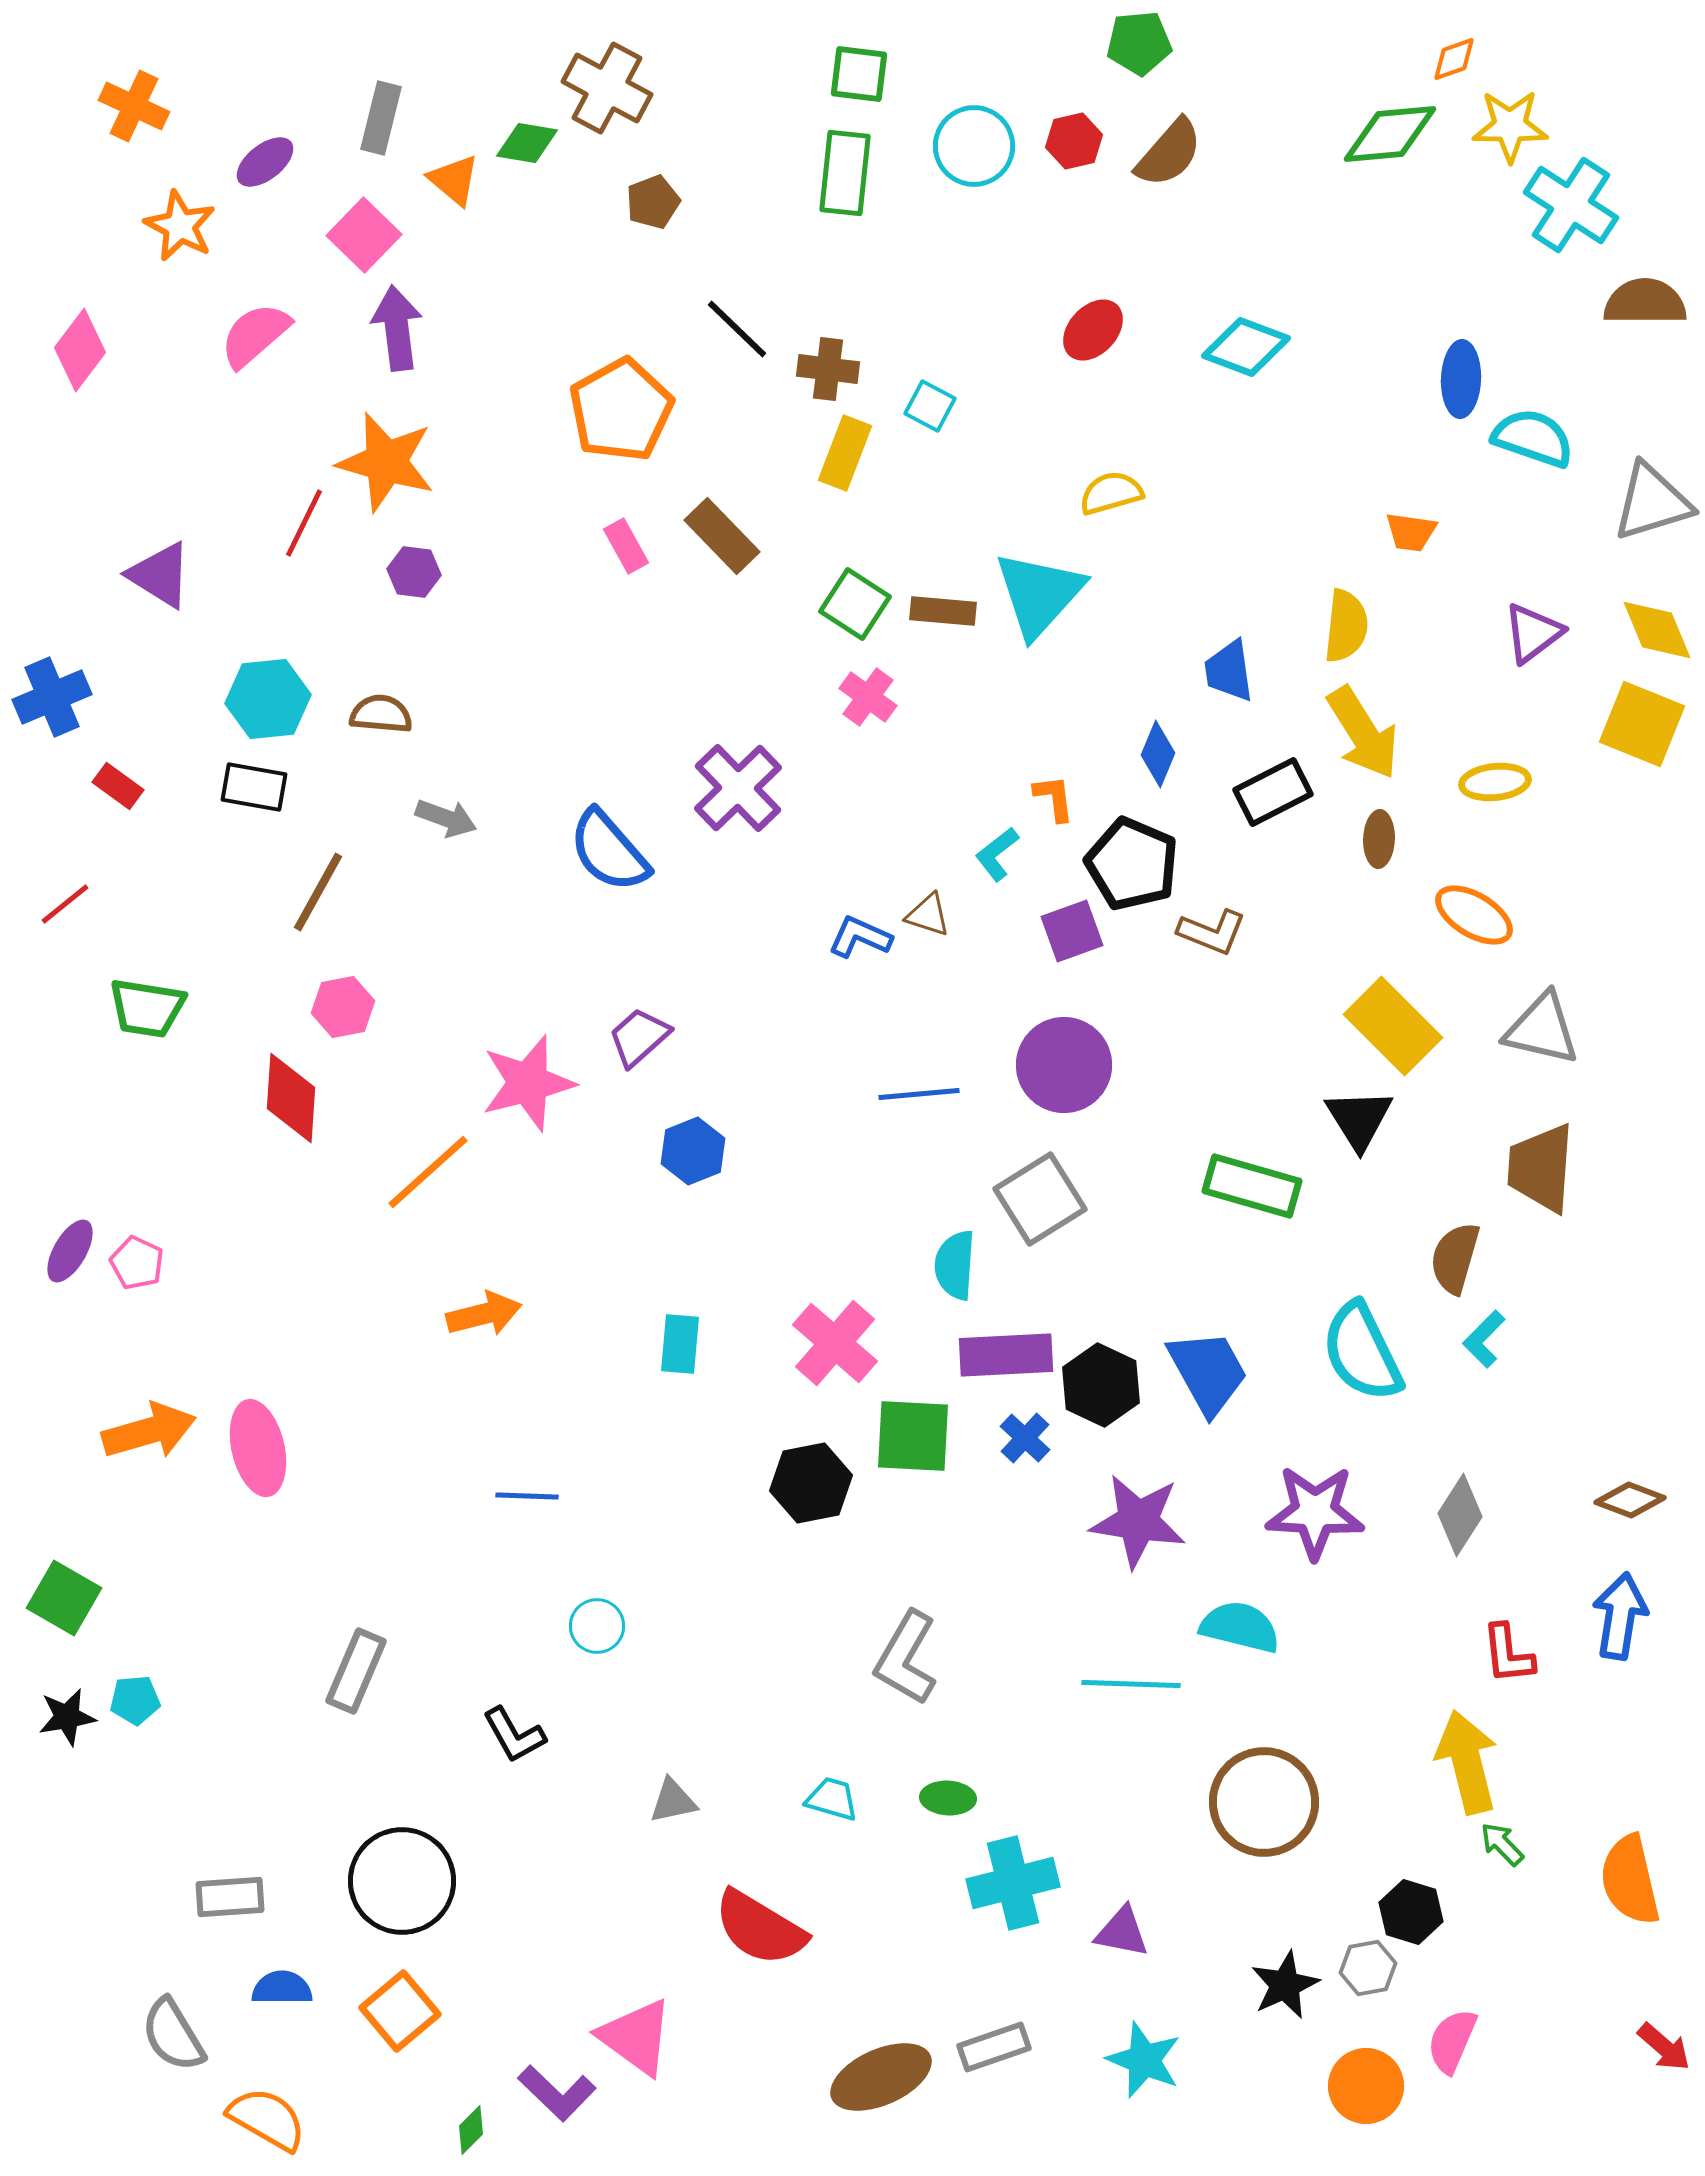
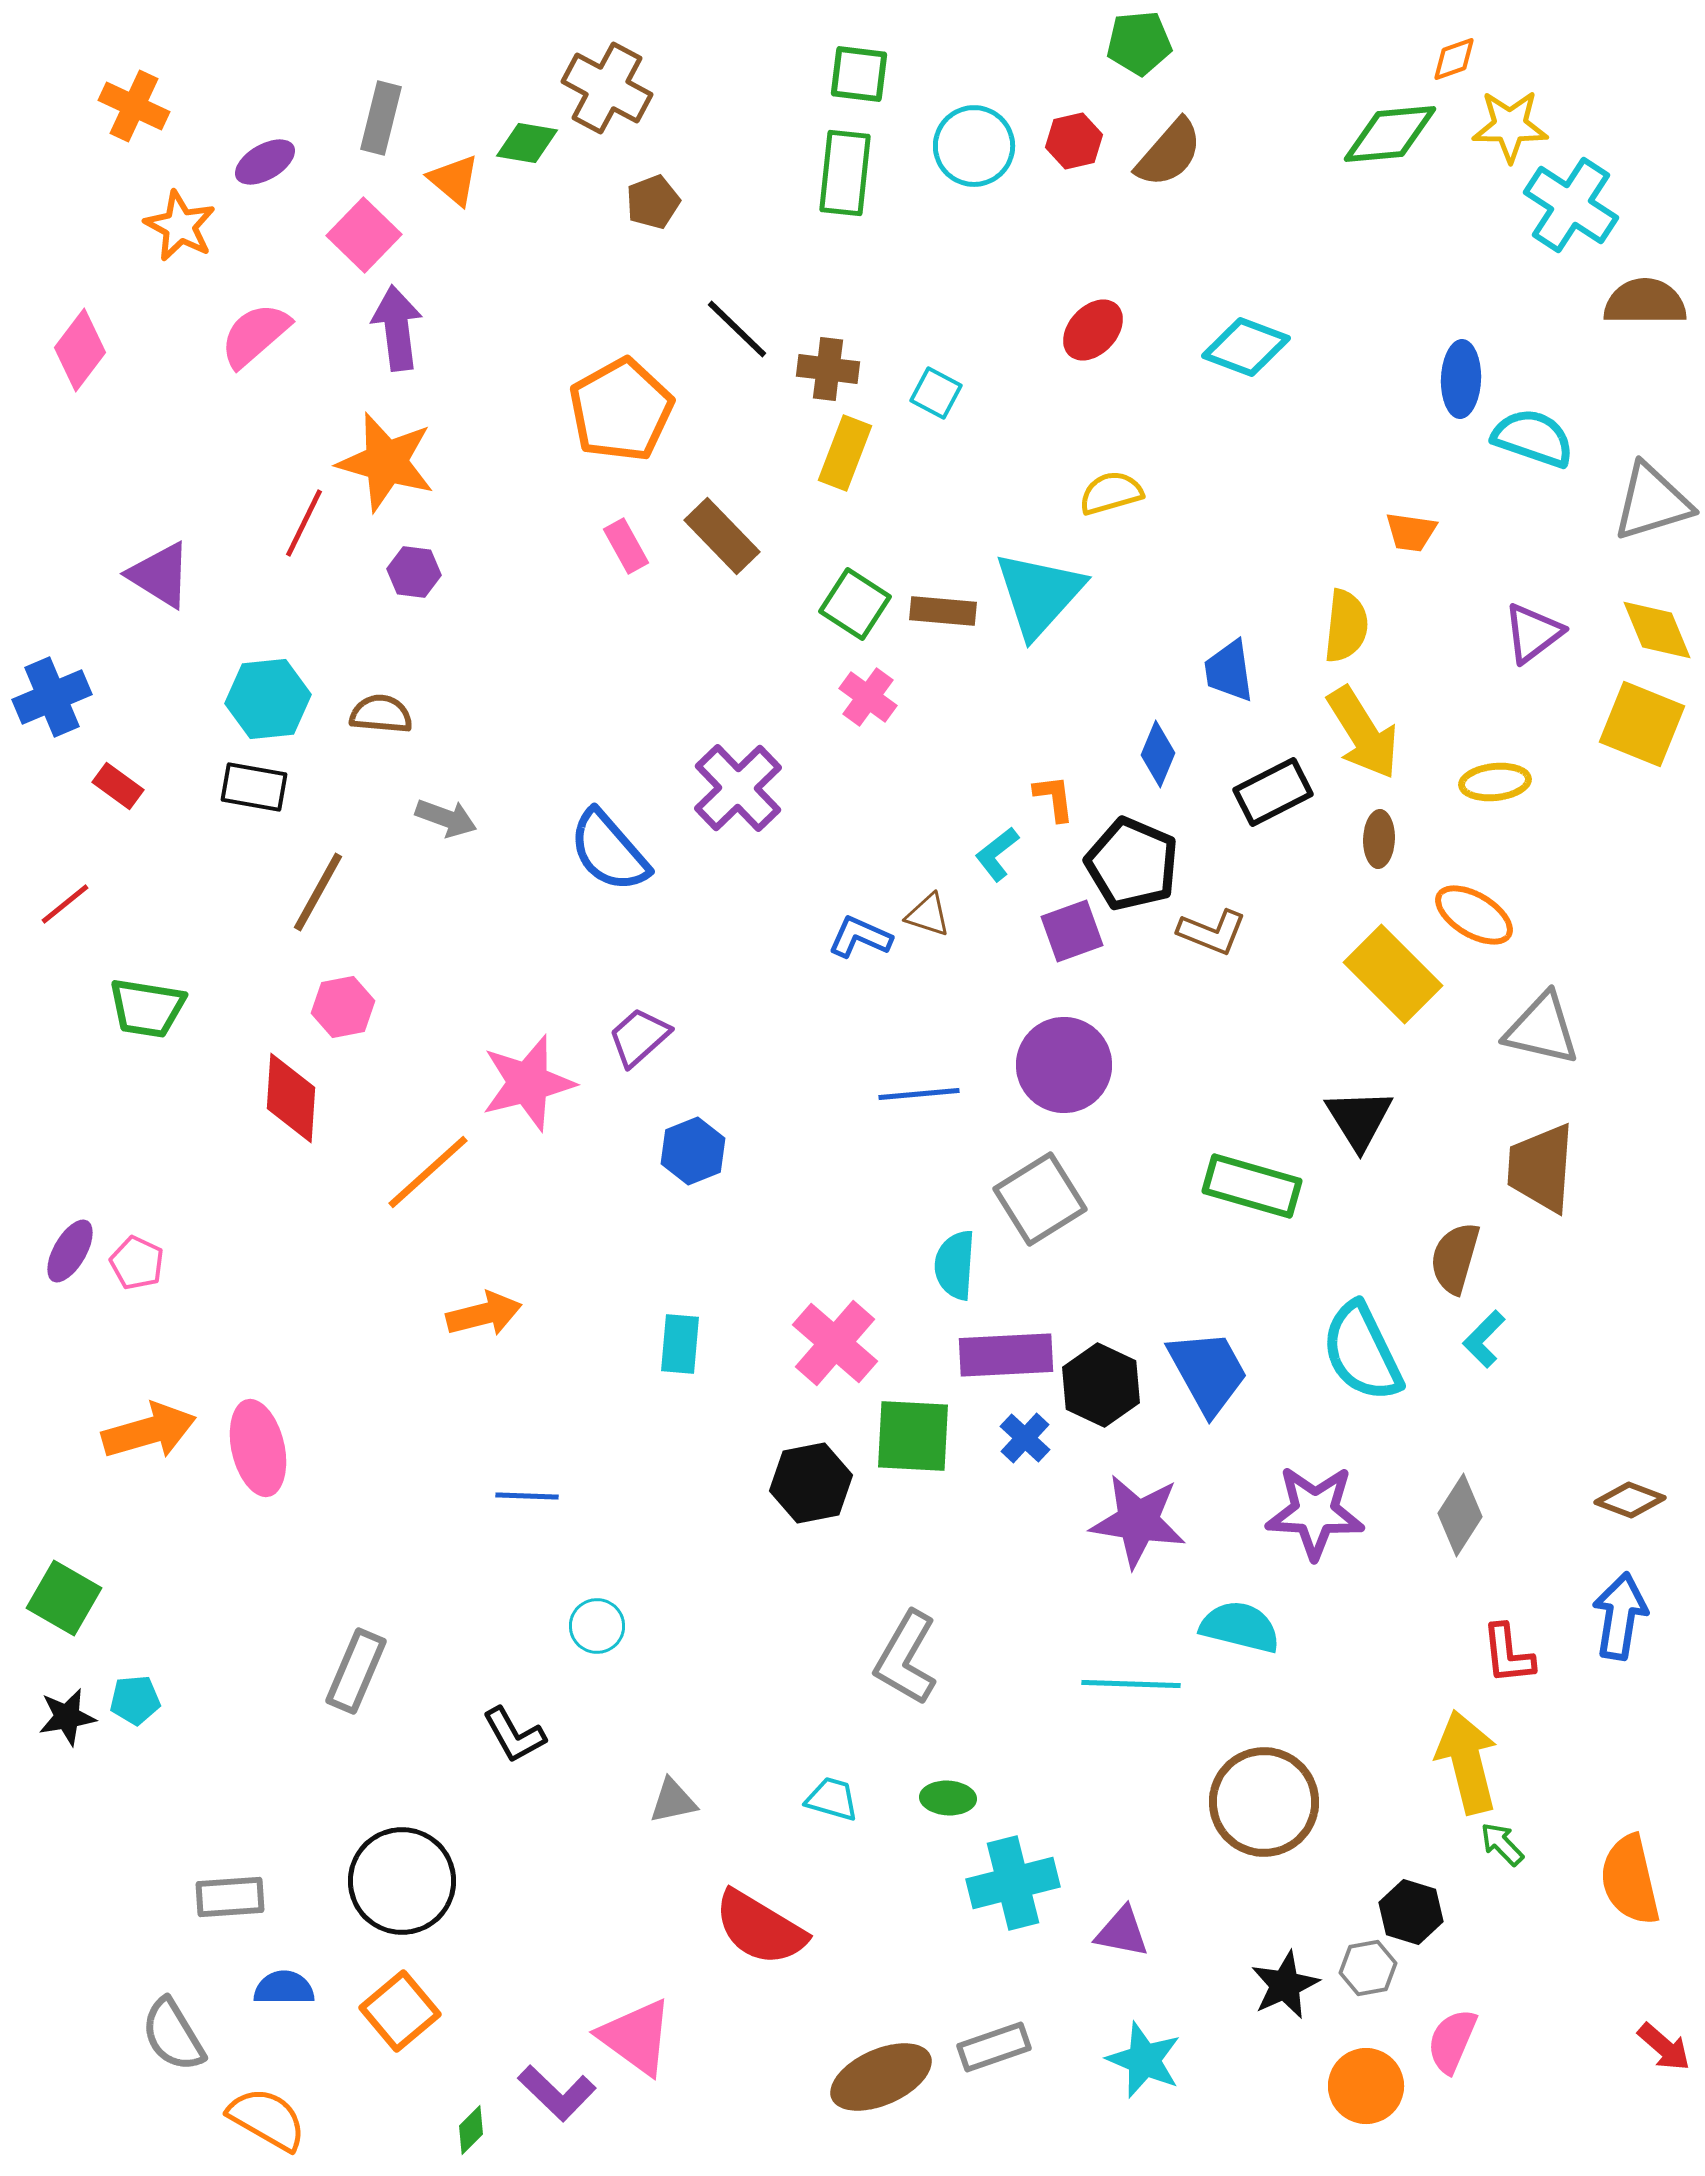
purple ellipse at (265, 162): rotated 8 degrees clockwise
cyan square at (930, 406): moved 6 px right, 13 px up
yellow rectangle at (1393, 1026): moved 52 px up
blue semicircle at (282, 1988): moved 2 px right
